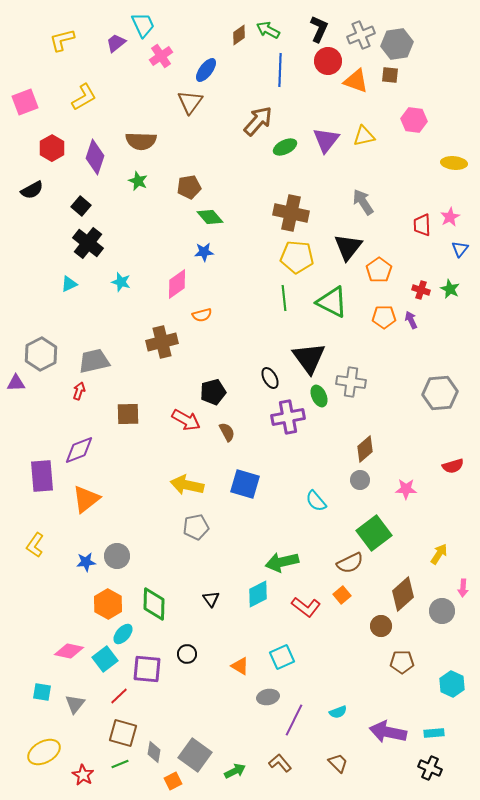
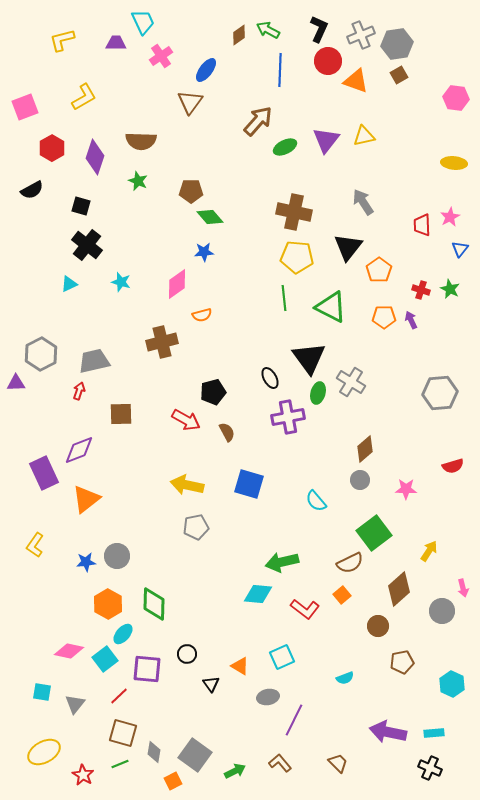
cyan trapezoid at (143, 25): moved 3 px up
purple trapezoid at (116, 43): rotated 40 degrees clockwise
brown square at (390, 75): moved 9 px right; rotated 36 degrees counterclockwise
pink square at (25, 102): moved 5 px down
pink hexagon at (414, 120): moved 42 px right, 22 px up
brown pentagon at (189, 187): moved 2 px right, 4 px down; rotated 10 degrees clockwise
black square at (81, 206): rotated 24 degrees counterclockwise
brown cross at (291, 213): moved 3 px right, 1 px up
black cross at (88, 243): moved 1 px left, 2 px down
green triangle at (332, 302): moved 1 px left, 5 px down
gray cross at (351, 382): rotated 24 degrees clockwise
green ellipse at (319, 396): moved 1 px left, 3 px up; rotated 40 degrees clockwise
brown square at (128, 414): moved 7 px left
purple rectangle at (42, 476): moved 2 px right, 3 px up; rotated 20 degrees counterclockwise
blue square at (245, 484): moved 4 px right
yellow arrow at (439, 554): moved 10 px left, 3 px up
pink arrow at (463, 588): rotated 18 degrees counterclockwise
cyan diamond at (258, 594): rotated 32 degrees clockwise
brown diamond at (403, 594): moved 4 px left, 5 px up
black triangle at (211, 599): moved 85 px down
red L-shape at (306, 607): moved 1 px left, 2 px down
brown circle at (381, 626): moved 3 px left
brown pentagon at (402, 662): rotated 10 degrees counterclockwise
cyan semicircle at (338, 712): moved 7 px right, 34 px up
